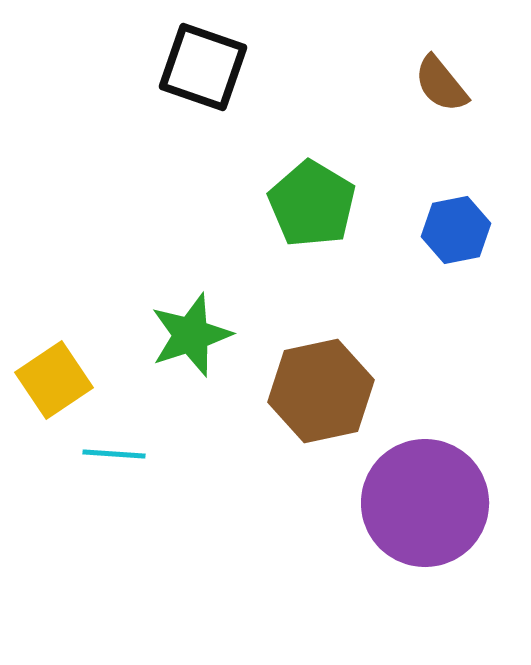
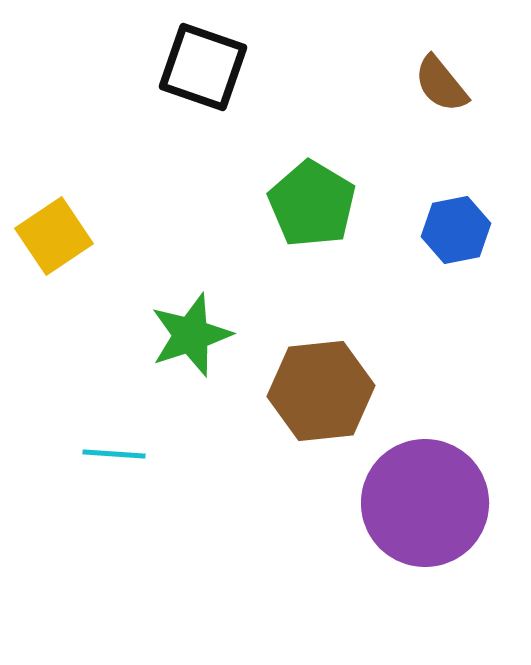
yellow square: moved 144 px up
brown hexagon: rotated 6 degrees clockwise
